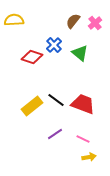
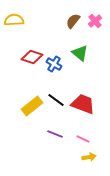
pink cross: moved 2 px up
blue cross: moved 19 px down; rotated 14 degrees counterclockwise
purple line: rotated 56 degrees clockwise
